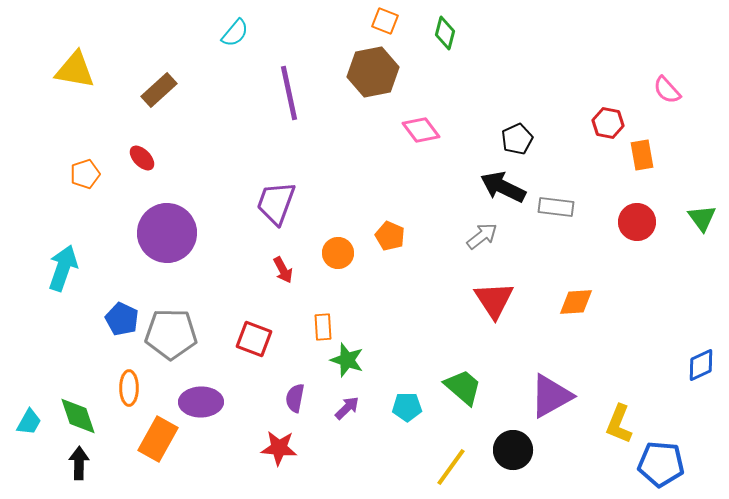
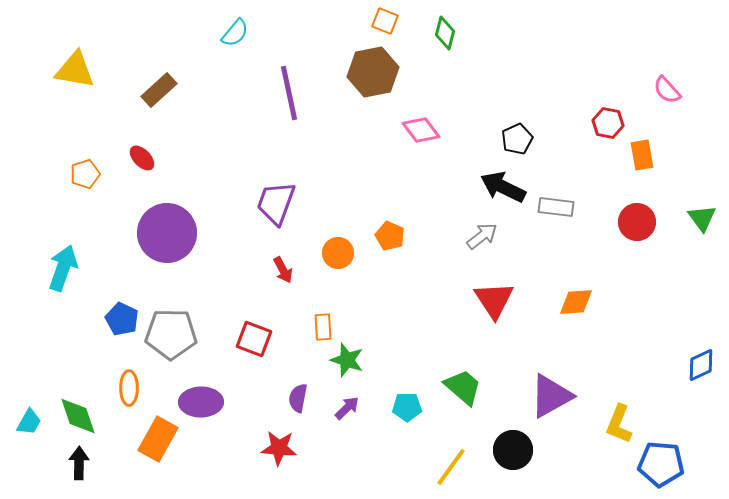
purple semicircle at (295, 398): moved 3 px right
